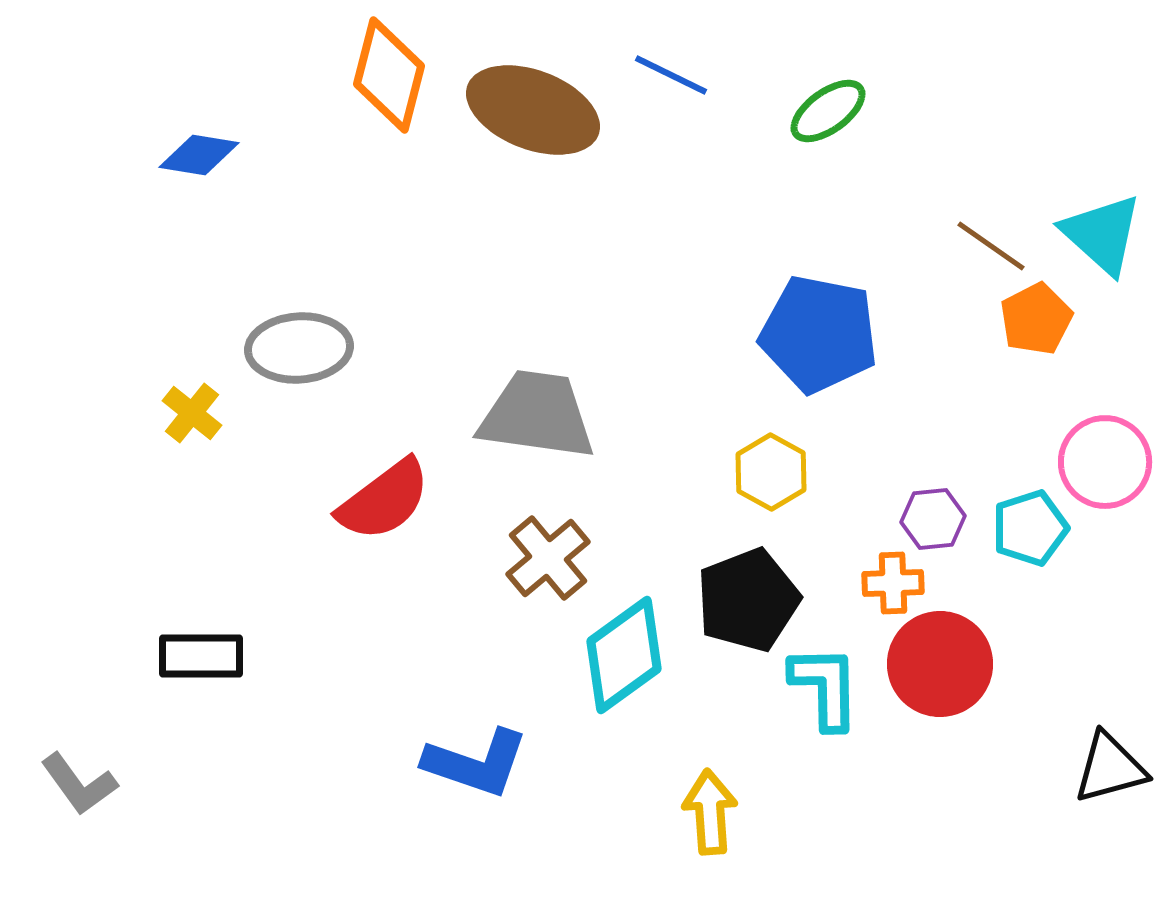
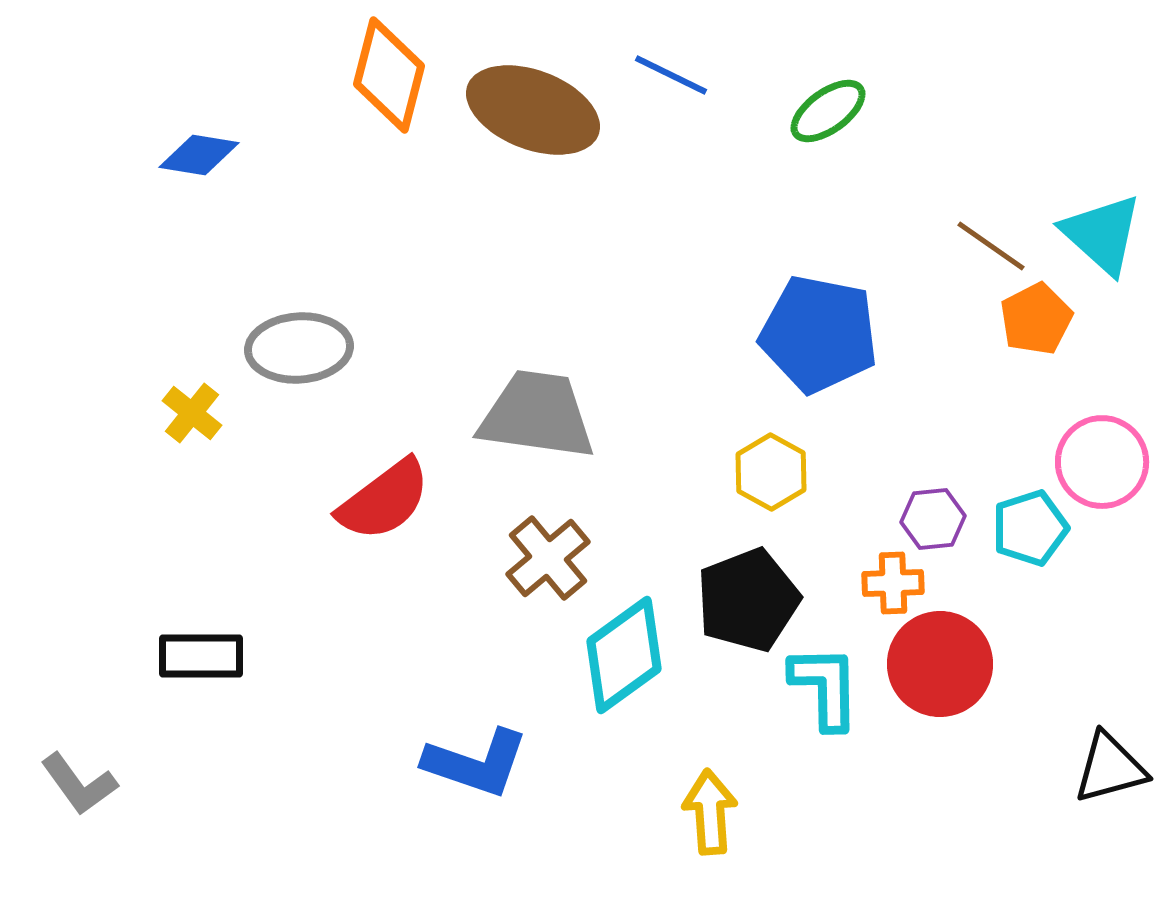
pink circle: moved 3 px left
